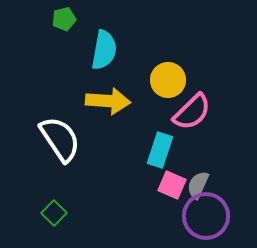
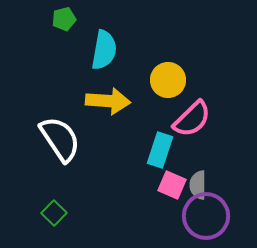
pink semicircle: moved 7 px down
gray semicircle: rotated 24 degrees counterclockwise
